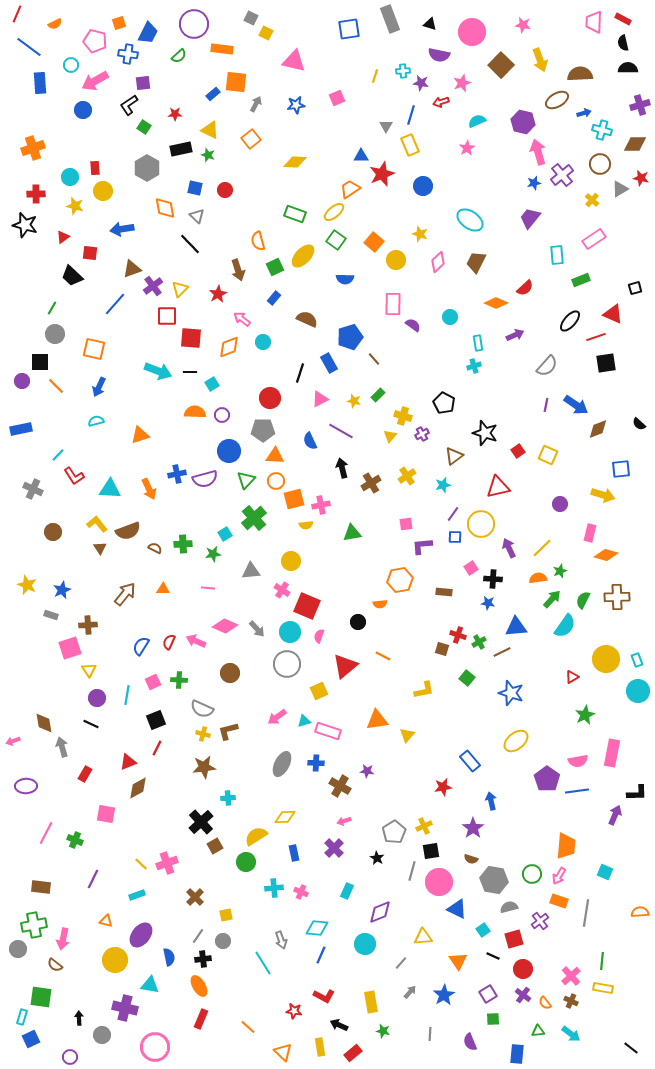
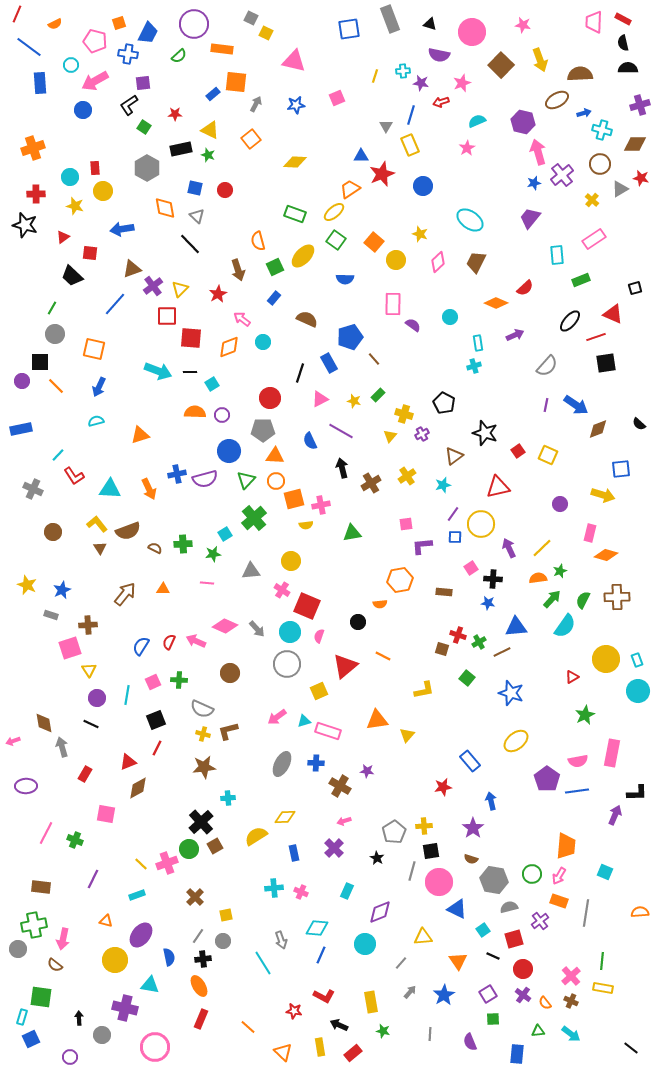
yellow cross at (403, 416): moved 1 px right, 2 px up
pink line at (208, 588): moved 1 px left, 5 px up
yellow cross at (424, 826): rotated 21 degrees clockwise
green circle at (246, 862): moved 57 px left, 13 px up
